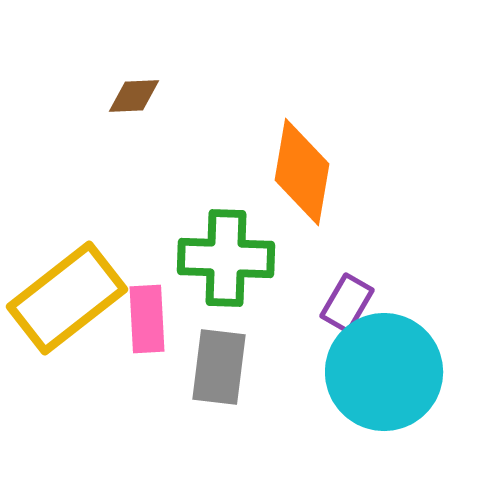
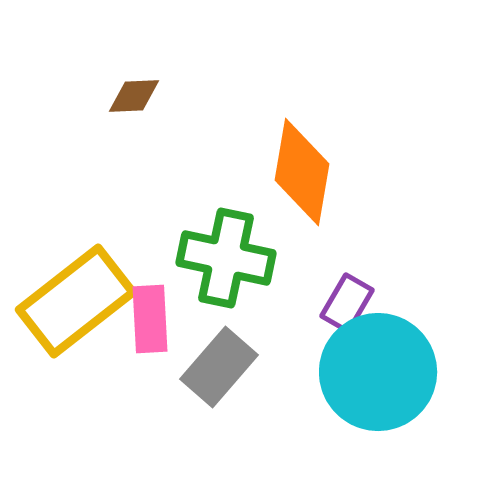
green cross: rotated 10 degrees clockwise
yellow rectangle: moved 9 px right, 3 px down
pink rectangle: moved 3 px right
gray rectangle: rotated 34 degrees clockwise
cyan circle: moved 6 px left
